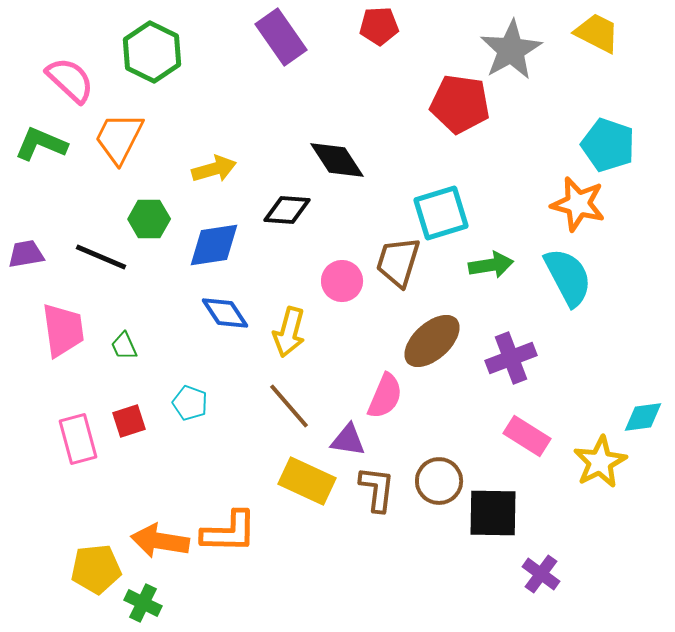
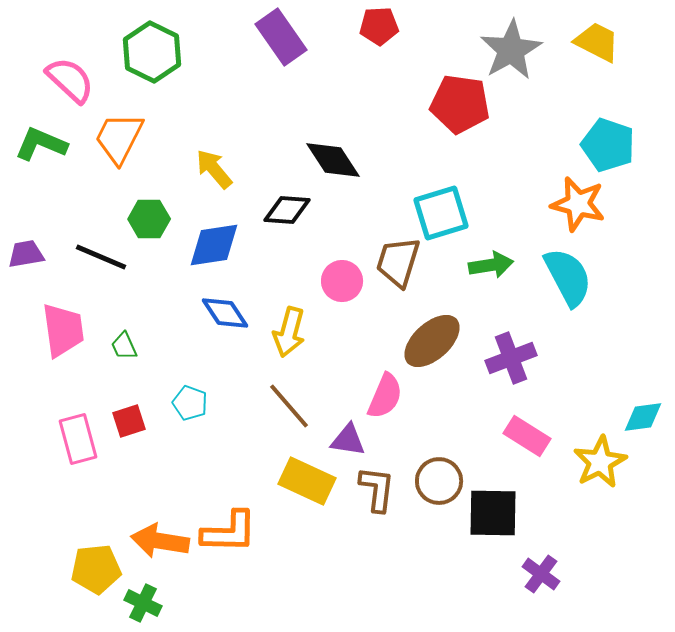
yellow trapezoid at (597, 33): moved 9 px down
black diamond at (337, 160): moved 4 px left
yellow arrow at (214, 169): rotated 114 degrees counterclockwise
